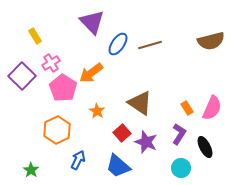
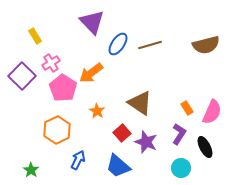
brown semicircle: moved 5 px left, 4 px down
pink semicircle: moved 4 px down
